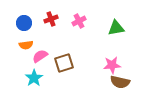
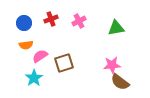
brown semicircle: rotated 24 degrees clockwise
